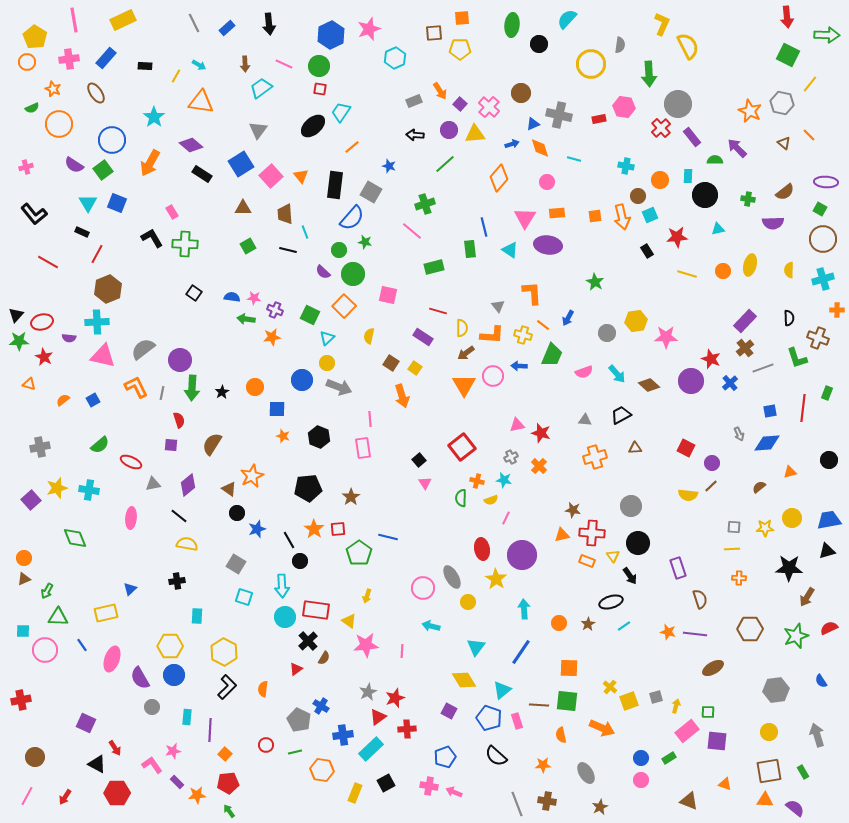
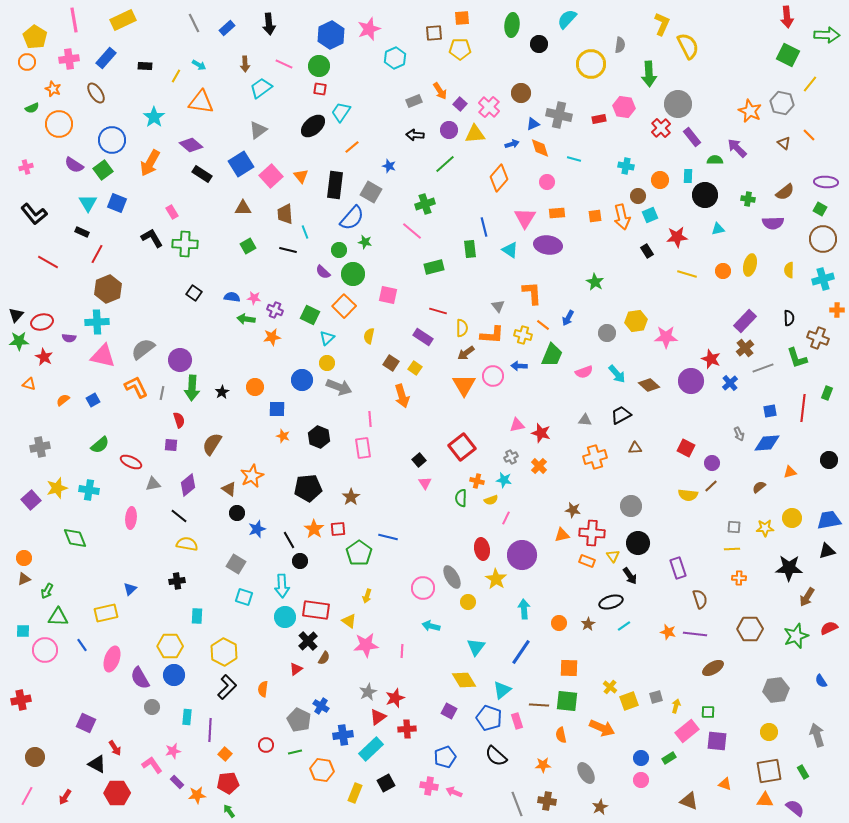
gray triangle at (258, 130): rotated 18 degrees clockwise
